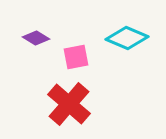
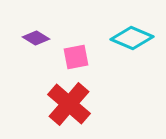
cyan diamond: moved 5 px right
